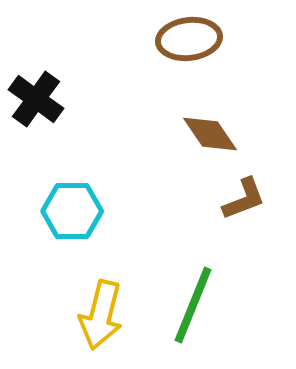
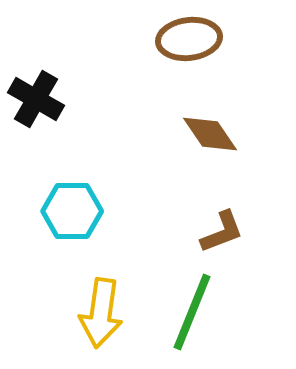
black cross: rotated 6 degrees counterclockwise
brown L-shape: moved 22 px left, 33 px down
green line: moved 1 px left, 7 px down
yellow arrow: moved 2 px up; rotated 6 degrees counterclockwise
